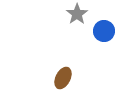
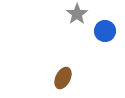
blue circle: moved 1 px right
